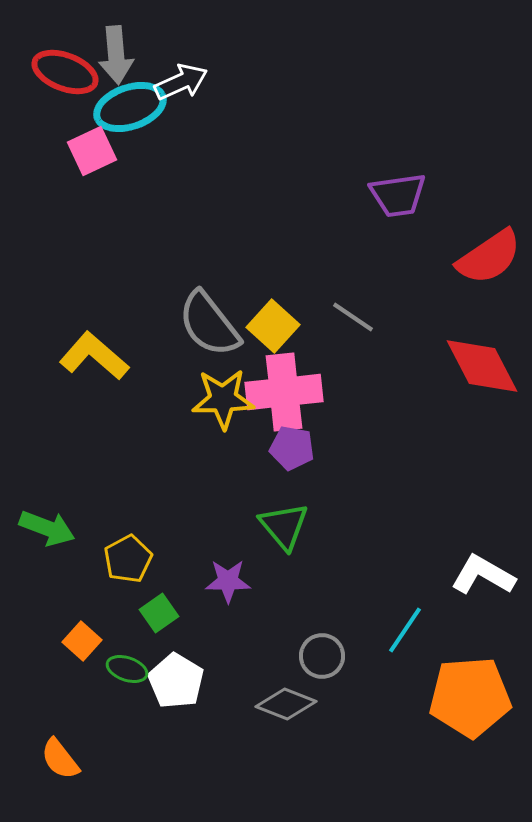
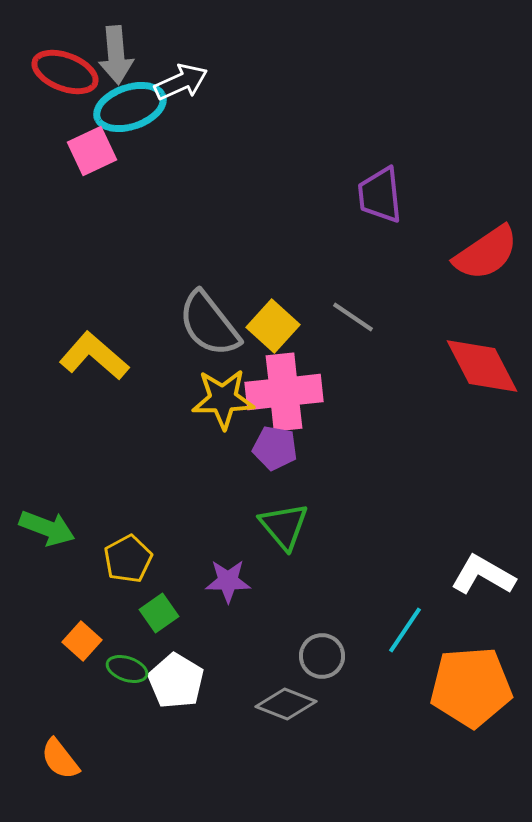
purple trapezoid: moved 18 px left; rotated 92 degrees clockwise
red semicircle: moved 3 px left, 4 px up
purple pentagon: moved 17 px left
orange pentagon: moved 1 px right, 10 px up
